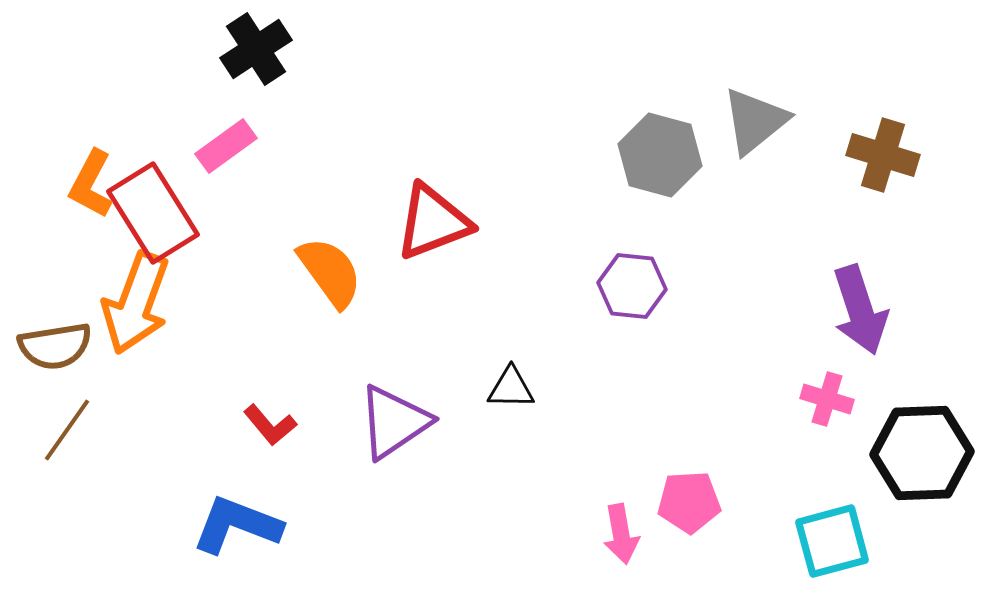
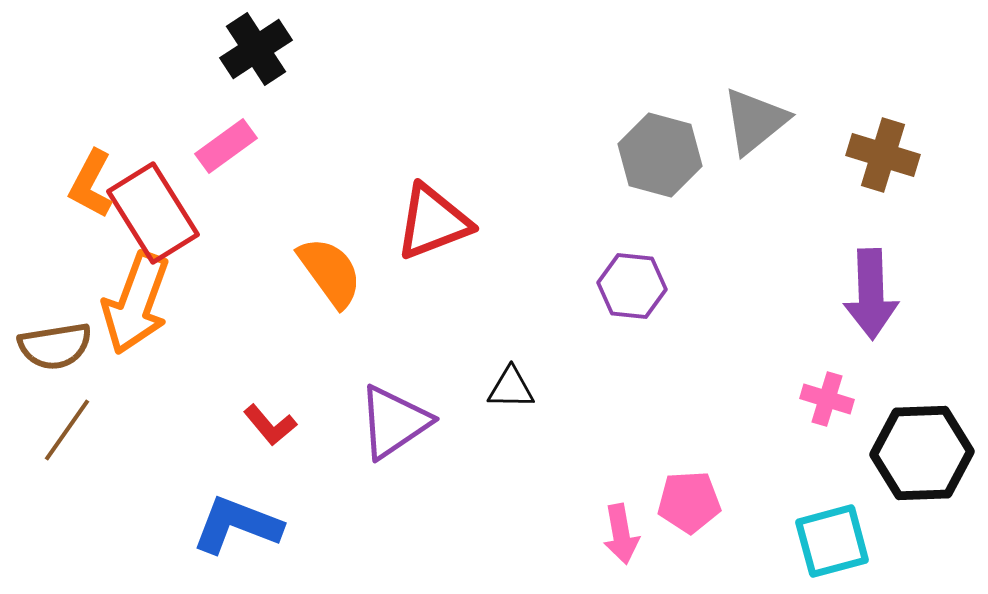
purple arrow: moved 11 px right, 16 px up; rotated 16 degrees clockwise
